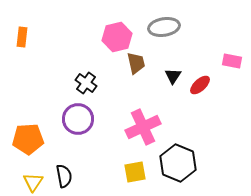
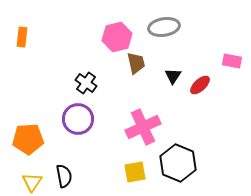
yellow triangle: moved 1 px left
